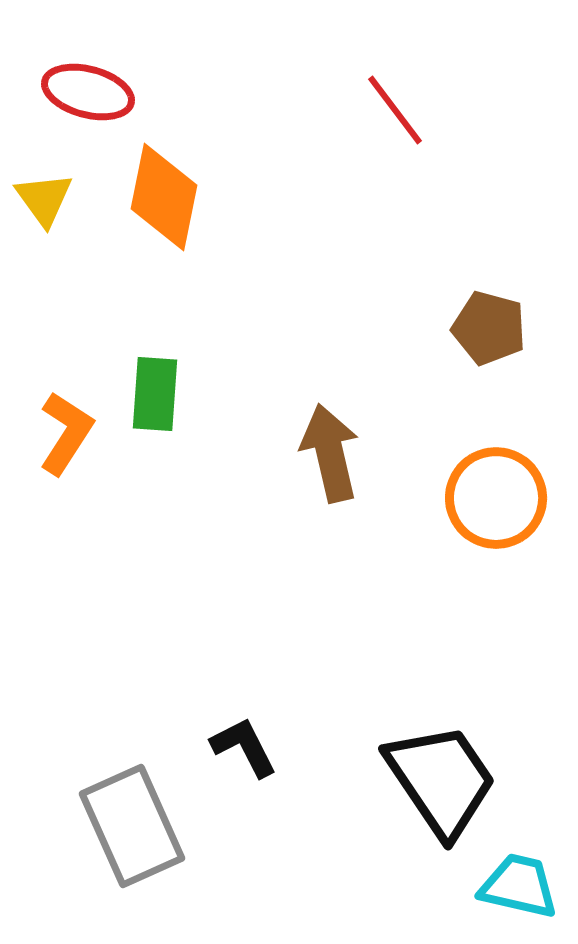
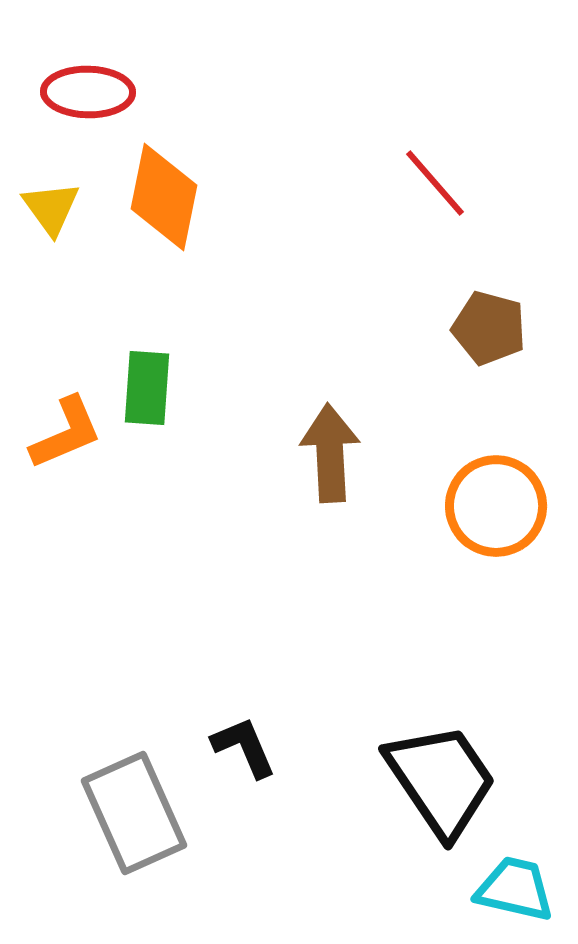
red ellipse: rotated 14 degrees counterclockwise
red line: moved 40 px right, 73 px down; rotated 4 degrees counterclockwise
yellow triangle: moved 7 px right, 9 px down
green rectangle: moved 8 px left, 6 px up
orange L-shape: rotated 34 degrees clockwise
brown arrow: rotated 10 degrees clockwise
orange circle: moved 8 px down
black L-shape: rotated 4 degrees clockwise
gray rectangle: moved 2 px right, 13 px up
cyan trapezoid: moved 4 px left, 3 px down
